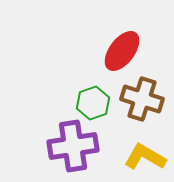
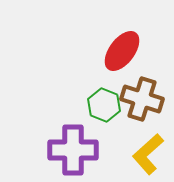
green hexagon: moved 11 px right, 2 px down; rotated 20 degrees counterclockwise
purple cross: moved 4 px down; rotated 9 degrees clockwise
yellow L-shape: moved 3 px right, 3 px up; rotated 72 degrees counterclockwise
